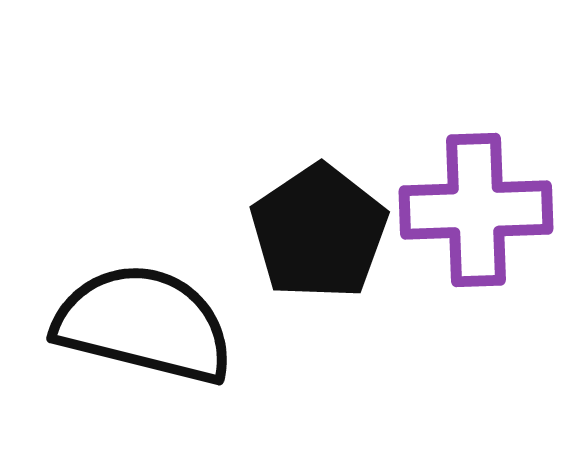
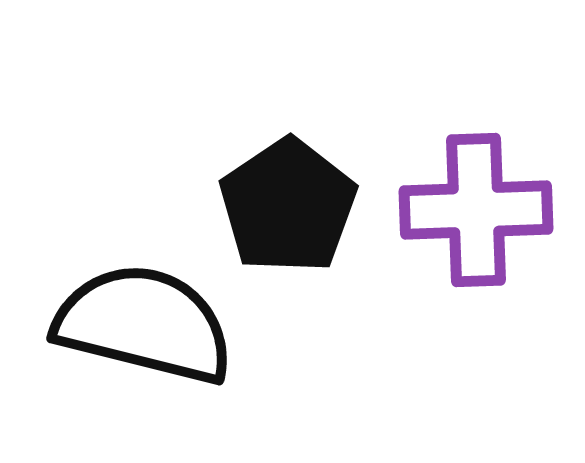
black pentagon: moved 31 px left, 26 px up
